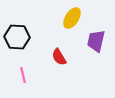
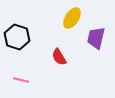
black hexagon: rotated 15 degrees clockwise
purple trapezoid: moved 3 px up
pink line: moved 2 px left, 5 px down; rotated 63 degrees counterclockwise
